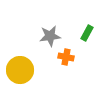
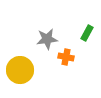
gray star: moved 3 px left, 3 px down
